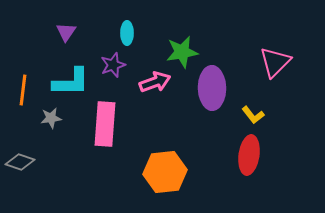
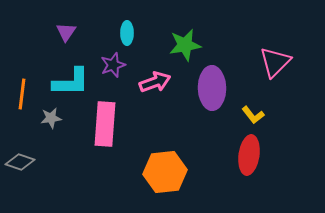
green star: moved 3 px right, 7 px up
orange line: moved 1 px left, 4 px down
